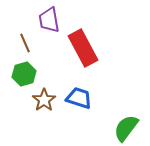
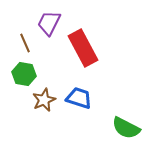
purple trapezoid: moved 3 px down; rotated 36 degrees clockwise
green hexagon: rotated 25 degrees clockwise
brown star: rotated 10 degrees clockwise
green semicircle: rotated 100 degrees counterclockwise
